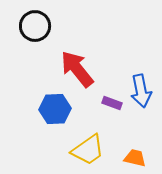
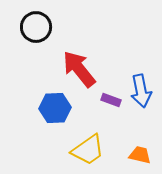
black circle: moved 1 px right, 1 px down
red arrow: moved 2 px right
purple rectangle: moved 1 px left, 3 px up
blue hexagon: moved 1 px up
orange trapezoid: moved 5 px right, 3 px up
